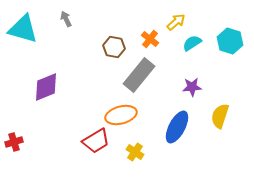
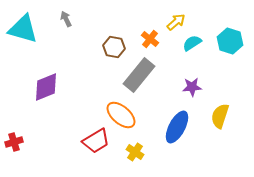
orange ellipse: rotated 56 degrees clockwise
